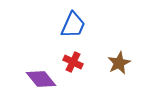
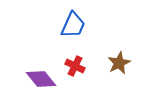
red cross: moved 2 px right, 4 px down
